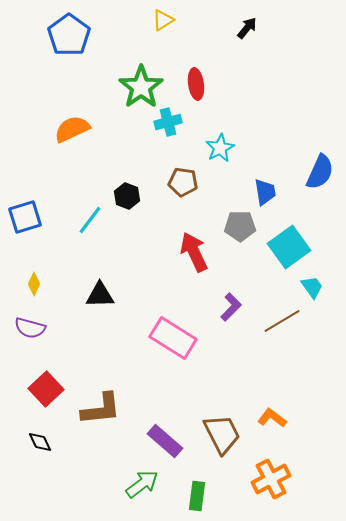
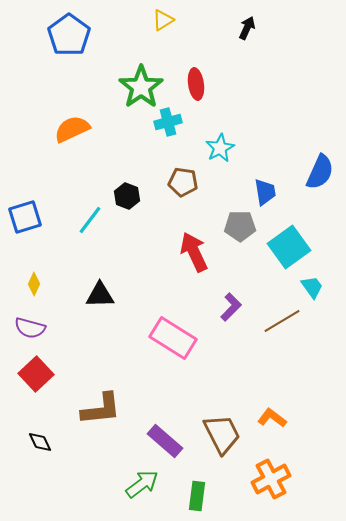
black arrow: rotated 15 degrees counterclockwise
red square: moved 10 px left, 15 px up
